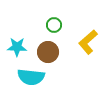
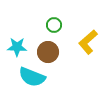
cyan semicircle: moved 1 px right; rotated 16 degrees clockwise
